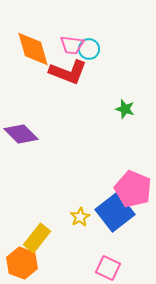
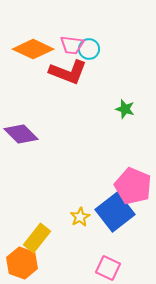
orange diamond: rotated 48 degrees counterclockwise
pink pentagon: moved 3 px up
